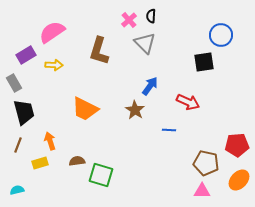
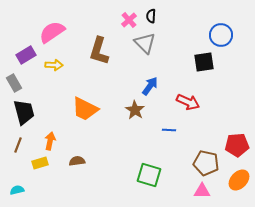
orange arrow: rotated 30 degrees clockwise
green square: moved 48 px right
